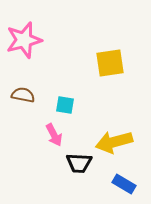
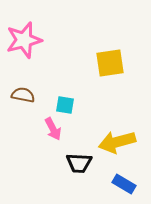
pink arrow: moved 1 px left, 6 px up
yellow arrow: moved 3 px right
